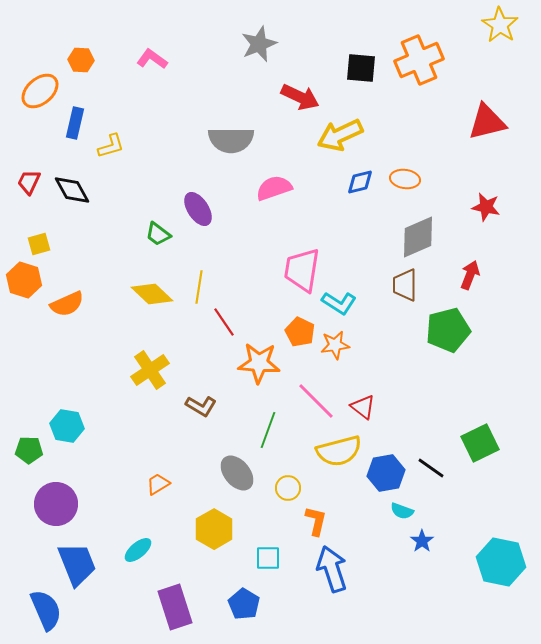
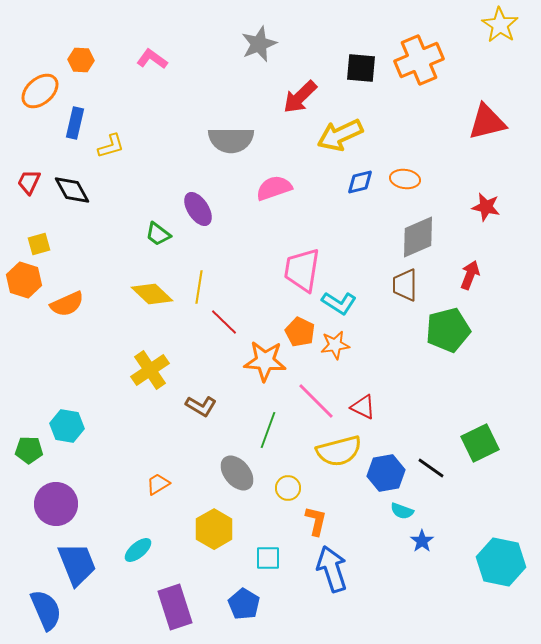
red arrow at (300, 97): rotated 111 degrees clockwise
red line at (224, 322): rotated 12 degrees counterclockwise
orange star at (259, 363): moved 6 px right, 2 px up
red triangle at (363, 407): rotated 12 degrees counterclockwise
